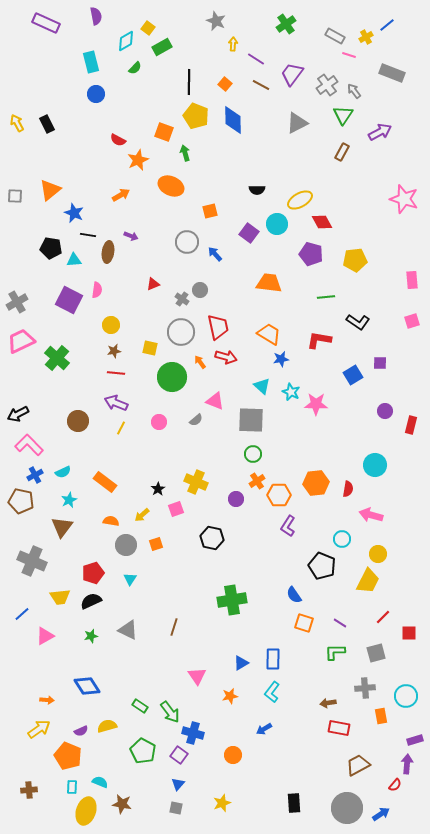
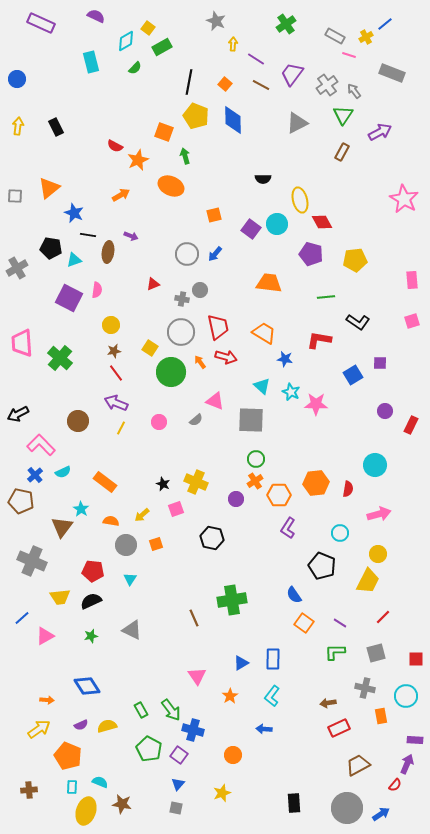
purple semicircle at (96, 16): rotated 54 degrees counterclockwise
purple rectangle at (46, 23): moved 5 px left
blue line at (387, 25): moved 2 px left, 1 px up
black line at (189, 82): rotated 10 degrees clockwise
blue circle at (96, 94): moved 79 px left, 15 px up
yellow arrow at (17, 123): moved 1 px right, 3 px down; rotated 36 degrees clockwise
black rectangle at (47, 124): moved 9 px right, 3 px down
red semicircle at (118, 140): moved 3 px left, 6 px down
green arrow at (185, 153): moved 3 px down
orange triangle at (50, 190): moved 1 px left, 2 px up
black semicircle at (257, 190): moved 6 px right, 11 px up
pink star at (404, 199): rotated 12 degrees clockwise
yellow ellipse at (300, 200): rotated 75 degrees counterclockwise
orange square at (210, 211): moved 4 px right, 4 px down
purple square at (249, 233): moved 2 px right, 4 px up
gray circle at (187, 242): moved 12 px down
blue arrow at (215, 254): rotated 98 degrees counterclockwise
cyan triangle at (74, 260): rotated 14 degrees counterclockwise
gray cross at (182, 299): rotated 24 degrees counterclockwise
purple square at (69, 300): moved 2 px up
gray cross at (17, 302): moved 34 px up
orange trapezoid at (269, 334): moved 5 px left, 1 px up
pink trapezoid at (21, 341): moved 1 px right, 2 px down; rotated 68 degrees counterclockwise
yellow square at (150, 348): rotated 21 degrees clockwise
green cross at (57, 358): moved 3 px right
blue star at (281, 359): moved 4 px right; rotated 21 degrees clockwise
red line at (116, 373): rotated 48 degrees clockwise
green circle at (172, 377): moved 1 px left, 5 px up
red rectangle at (411, 425): rotated 12 degrees clockwise
pink L-shape at (29, 445): moved 12 px right
green circle at (253, 454): moved 3 px right, 5 px down
blue cross at (35, 475): rotated 14 degrees counterclockwise
orange cross at (257, 481): moved 2 px left
black star at (158, 489): moved 5 px right, 5 px up; rotated 16 degrees counterclockwise
cyan star at (69, 500): moved 12 px right, 9 px down; rotated 14 degrees counterclockwise
pink arrow at (371, 515): moved 8 px right, 1 px up; rotated 150 degrees clockwise
purple L-shape at (288, 526): moved 2 px down
cyan circle at (342, 539): moved 2 px left, 6 px up
red pentagon at (93, 573): moved 2 px up; rotated 25 degrees clockwise
blue line at (22, 614): moved 4 px down
orange square at (304, 623): rotated 18 degrees clockwise
brown line at (174, 627): moved 20 px right, 9 px up; rotated 42 degrees counterclockwise
gray triangle at (128, 630): moved 4 px right
red square at (409, 633): moved 7 px right, 26 px down
gray cross at (365, 688): rotated 18 degrees clockwise
cyan L-shape at (272, 692): moved 4 px down
orange star at (230, 696): rotated 21 degrees counterclockwise
green rectangle at (140, 706): moved 1 px right, 4 px down; rotated 28 degrees clockwise
green arrow at (170, 712): moved 1 px right, 2 px up
red rectangle at (339, 728): rotated 35 degrees counterclockwise
blue arrow at (264, 729): rotated 35 degrees clockwise
purple semicircle at (81, 731): moved 6 px up
blue cross at (193, 733): moved 3 px up
purple rectangle at (415, 740): rotated 21 degrees clockwise
green pentagon at (143, 751): moved 6 px right, 2 px up
purple arrow at (407, 764): rotated 18 degrees clockwise
yellow star at (222, 803): moved 10 px up
